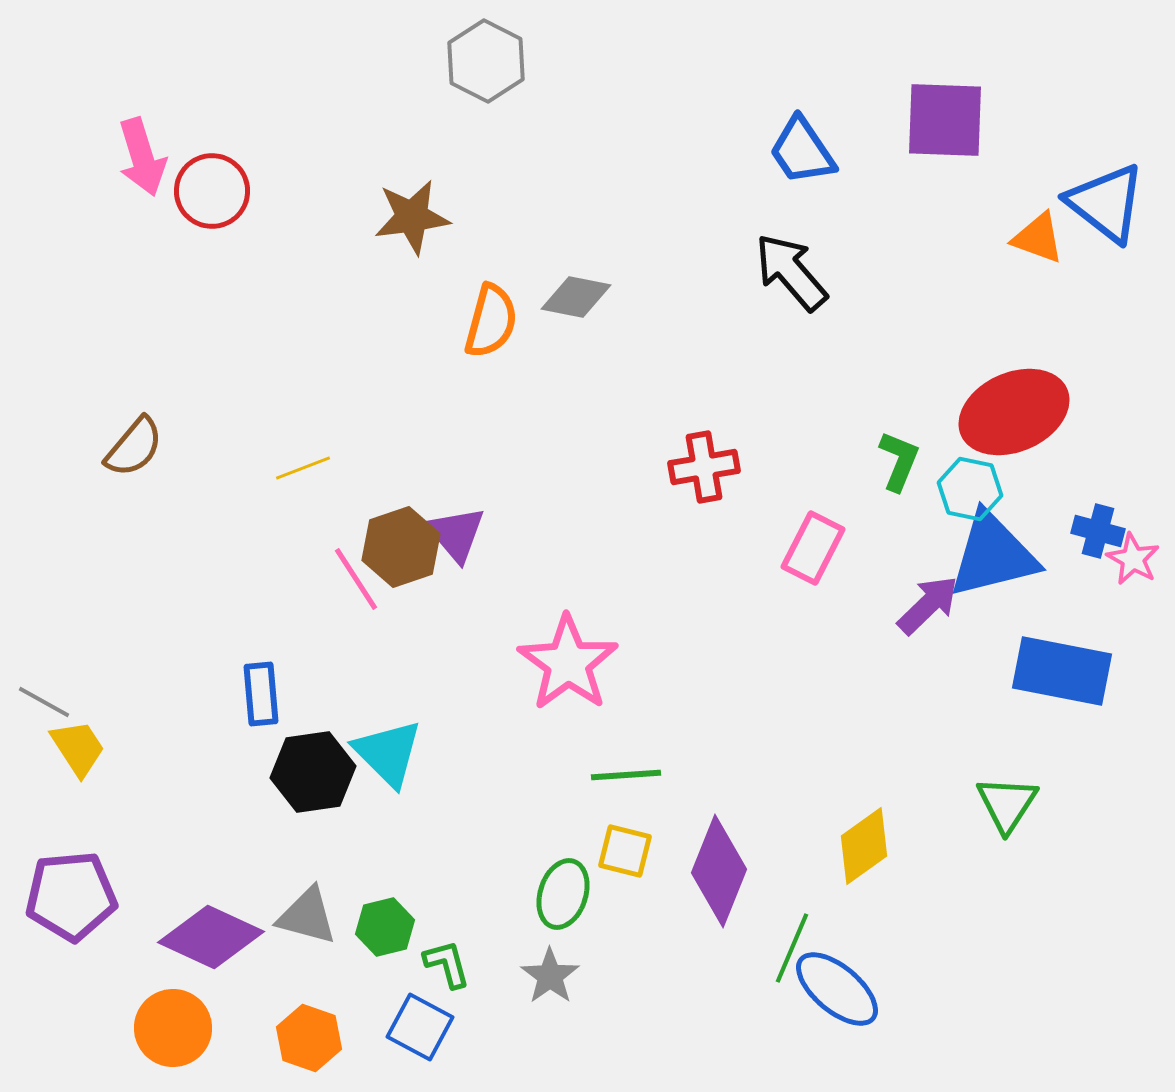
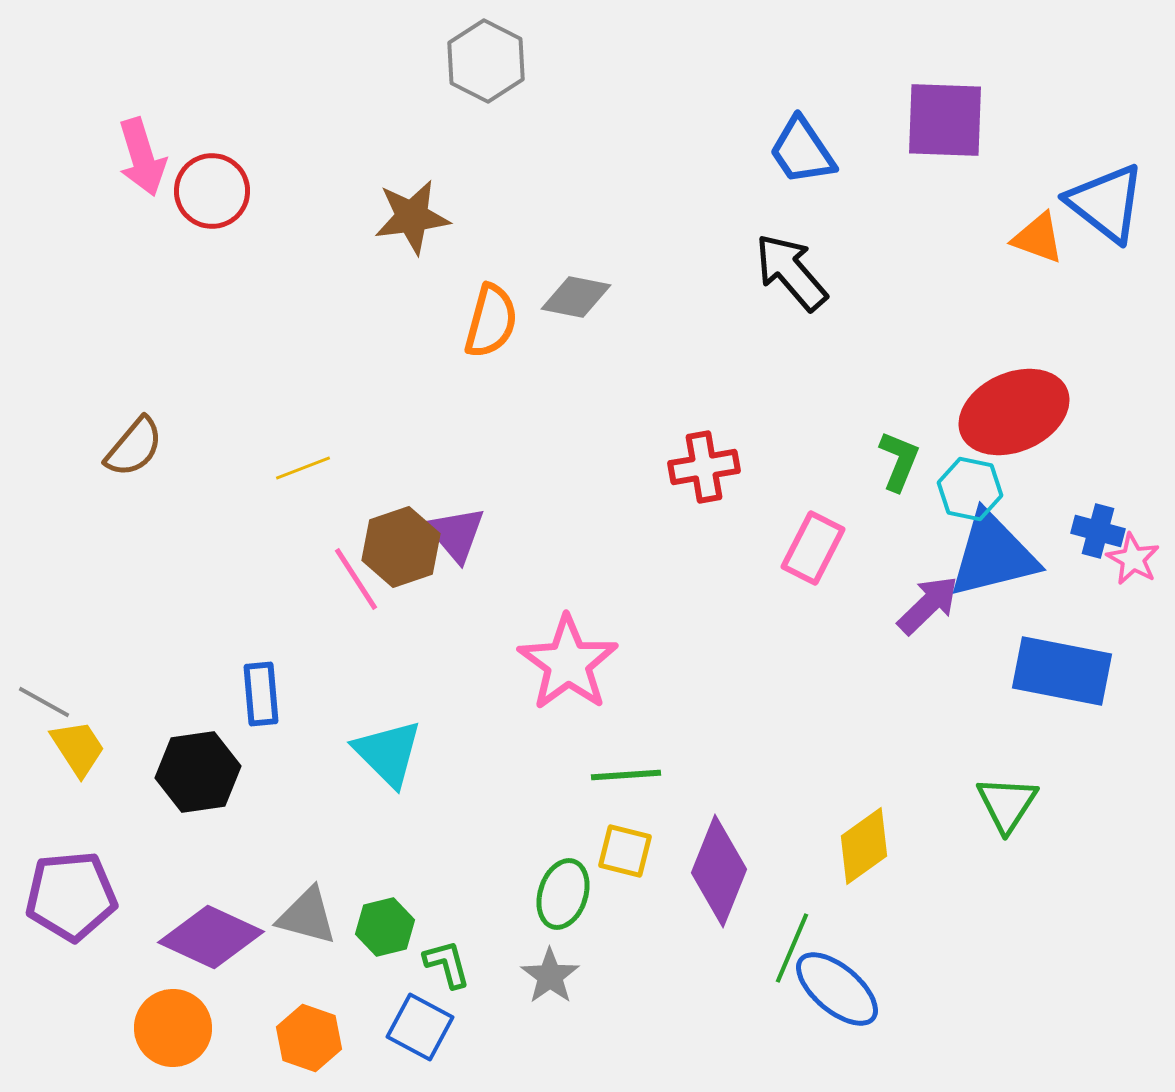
black hexagon at (313, 772): moved 115 px left
